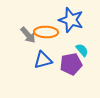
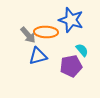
blue triangle: moved 5 px left, 4 px up
purple pentagon: moved 2 px down
